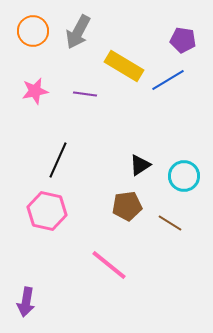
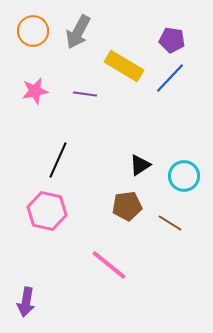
purple pentagon: moved 11 px left
blue line: moved 2 px right, 2 px up; rotated 16 degrees counterclockwise
